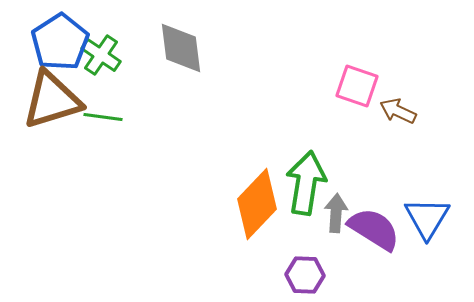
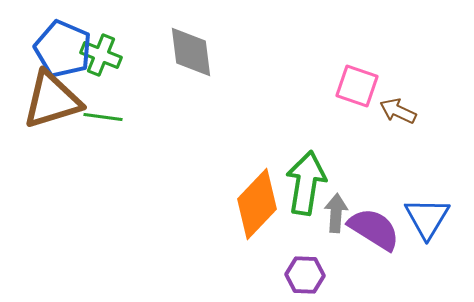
blue pentagon: moved 3 px right, 7 px down; rotated 16 degrees counterclockwise
gray diamond: moved 10 px right, 4 px down
green cross: rotated 12 degrees counterclockwise
